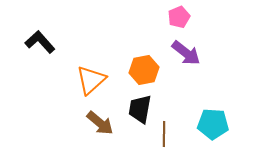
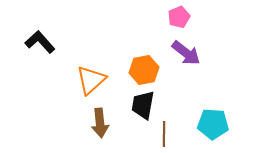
black trapezoid: moved 3 px right, 4 px up
brown arrow: rotated 44 degrees clockwise
